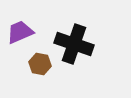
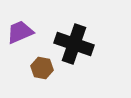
brown hexagon: moved 2 px right, 4 px down
